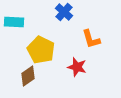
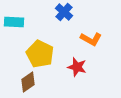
orange L-shape: rotated 45 degrees counterclockwise
yellow pentagon: moved 1 px left, 4 px down
brown diamond: moved 6 px down
